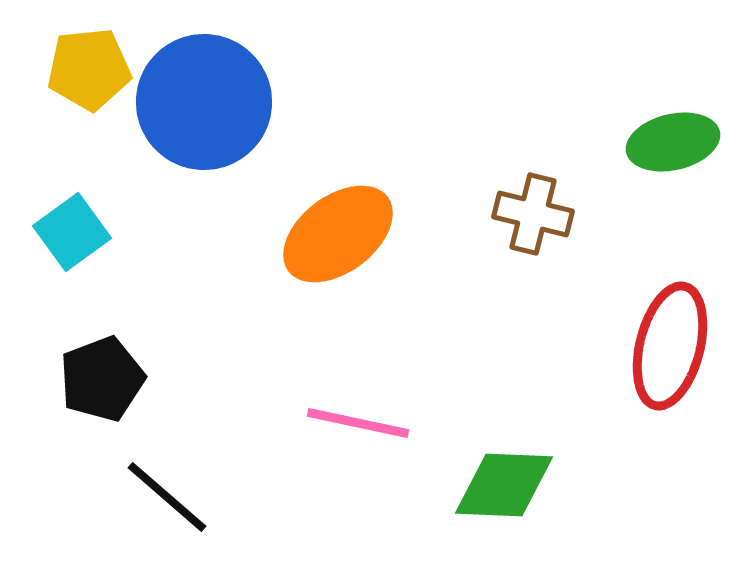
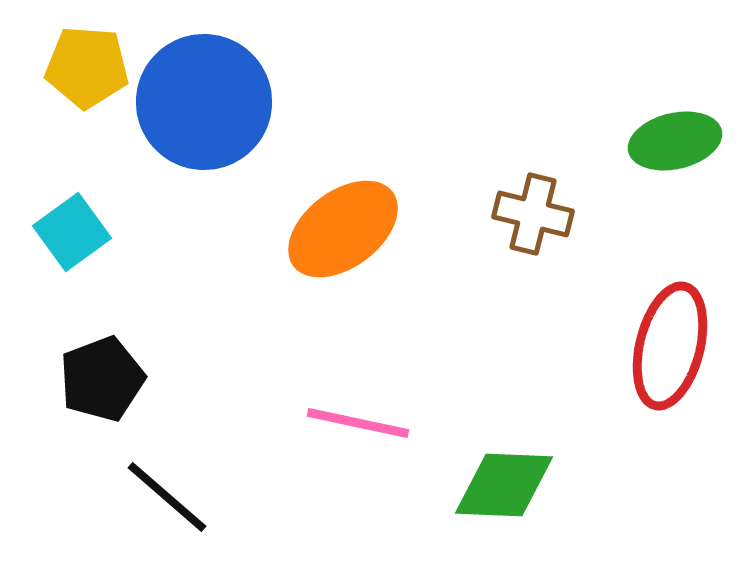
yellow pentagon: moved 2 px left, 2 px up; rotated 10 degrees clockwise
green ellipse: moved 2 px right, 1 px up
orange ellipse: moved 5 px right, 5 px up
